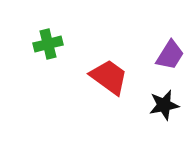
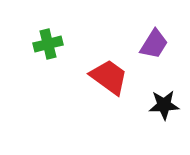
purple trapezoid: moved 16 px left, 11 px up
black star: rotated 8 degrees clockwise
